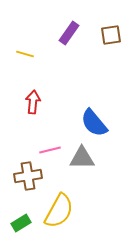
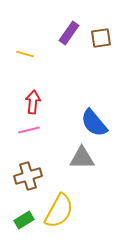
brown square: moved 10 px left, 3 px down
pink line: moved 21 px left, 20 px up
brown cross: rotated 8 degrees counterclockwise
green rectangle: moved 3 px right, 3 px up
